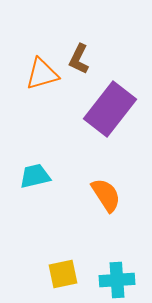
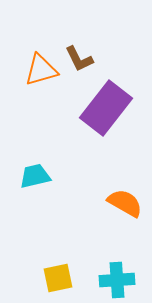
brown L-shape: rotated 52 degrees counterclockwise
orange triangle: moved 1 px left, 4 px up
purple rectangle: moved 4 px left, 1 px up
orange semicircle: moved 19 px right, 8 px down; rotated 27 degrees counterclockwise
yellow square: moved 5 px left, 4 px down
